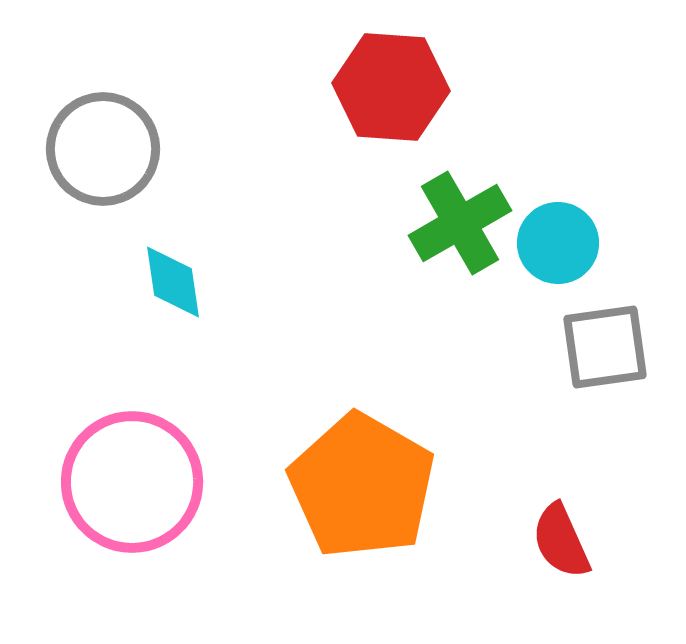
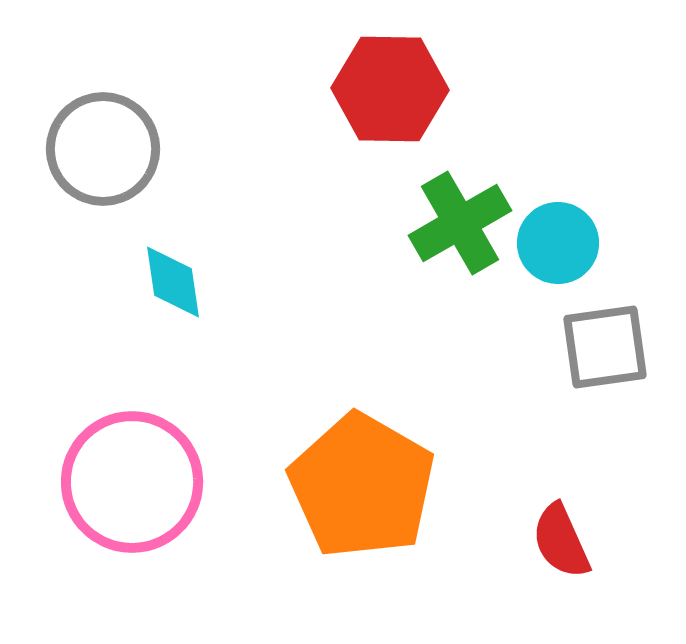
red hexagon: moved 1 px left, 2 px down; rotated 3 degrees counterclockwise
